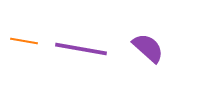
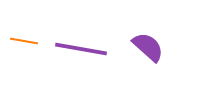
purple semicircle: moved 1 px up
